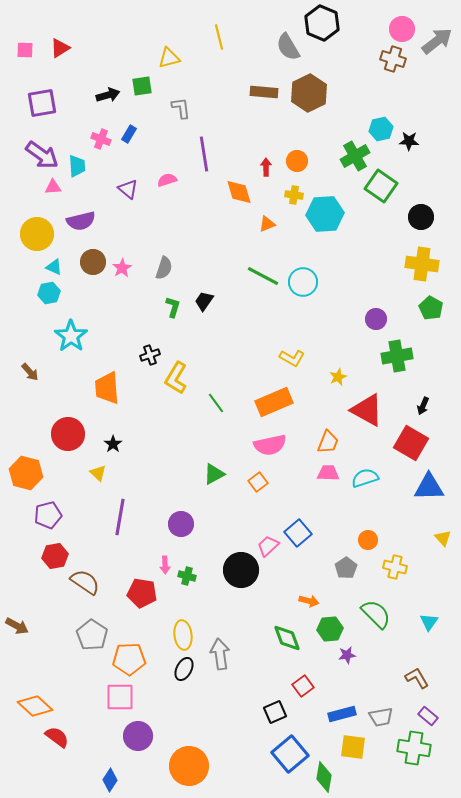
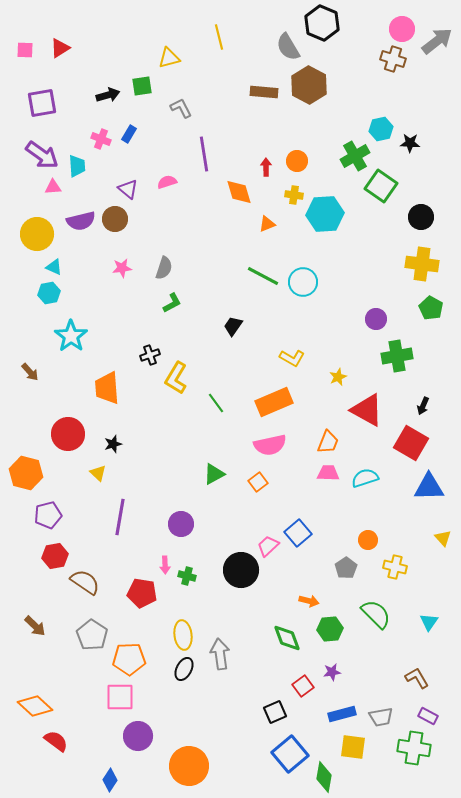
brown hexagon at (309, 93): moved 8 px up; rotated 6 degrees counterclockwise
gray L-shape at (181, 108): rotated 20 degrees counterclockwise
black star at (409, 141): moved 1 px right, 2 px down
pink semicircle at (167, 180): moved 2 px down
brown circle at (93, 262): moved 22 px right, 43 px up
pink star at (122, 268): rotated 24 degrees clockwise
black trapezoid at (204, 301): moved 29 px right, 25 px down
green L-shape at (173, 307): moved 1 px left, 4 px up; rotated 45 degrees clockwise
black star at (113, 444): rotated 18 degrees clockwise
brown arrow at (17, 626): moved 18 px right; rotated 15 degrees clockwise
purple star at (347, 655): moved 15 px left, 17 px down
purple rectangle at (428, 716): rotated 12 degrees counterclockwise
red semicircle at (57, 737): moved 1 px left, 4 px down
